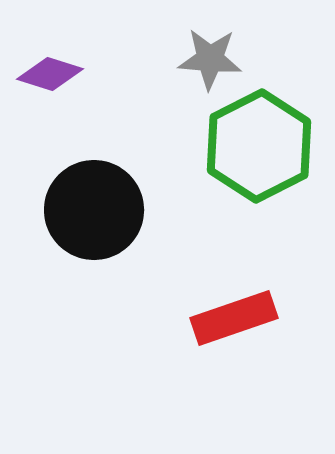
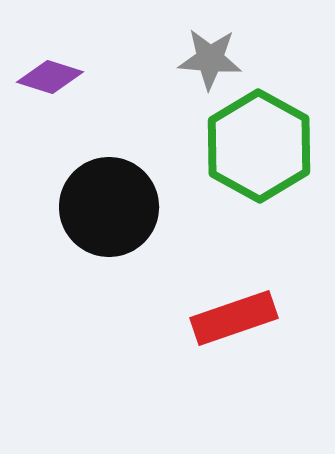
purple diamond: moved 3 px down
green hexagon: rotated 4 degrees counterclockwise
black circle: moved 15 px right, 3 px up
